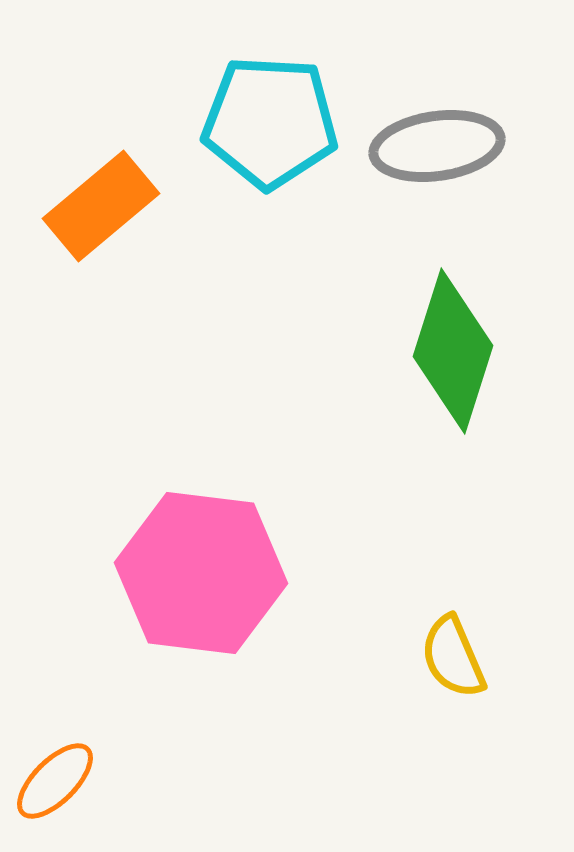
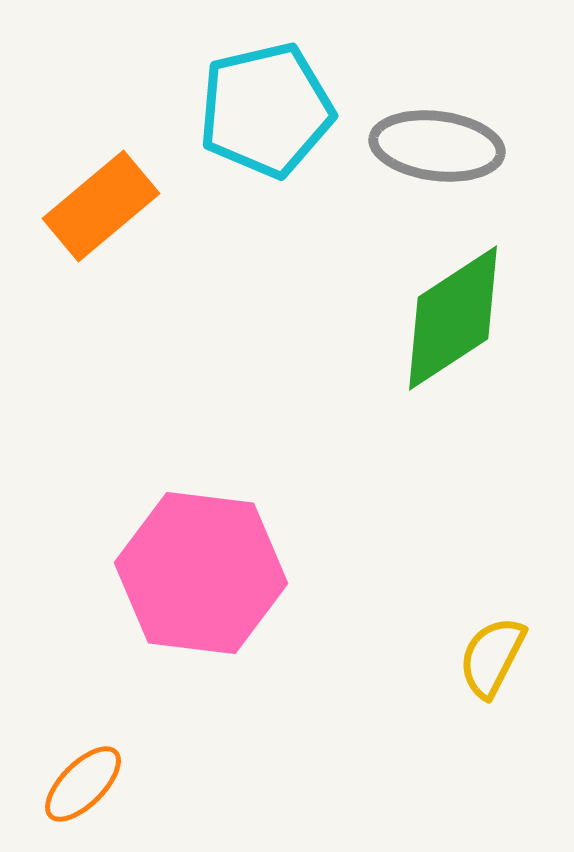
cyan pentagon: moved 4 px left, 12 px up; rotated 16 degrees counterclockwise
gray ellipse: rotated 15 degrees clockwise
green diamond: moved 33 px up; rotated 39 degrees clockwise
yellow semicircle: moved 39 px right; rotated 50 degrees clockwise
orange ellipse: moved 28 px right, 3 px down
